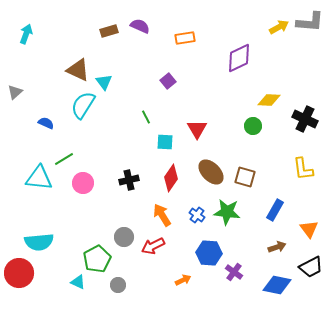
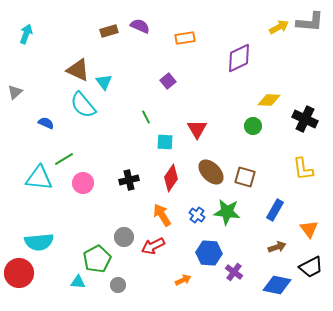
cyan semicircle at (83, 105): rotated 72 degrees counterclockwise
cyan triangle at (78, 282): rotated 21 degrees counterclockwise
